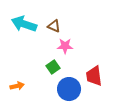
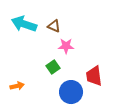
pink star: moved 1 px right
blue circle: moved 2 px right, 3 px down
